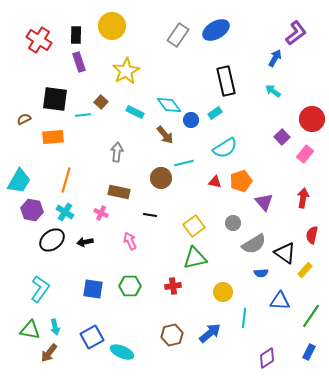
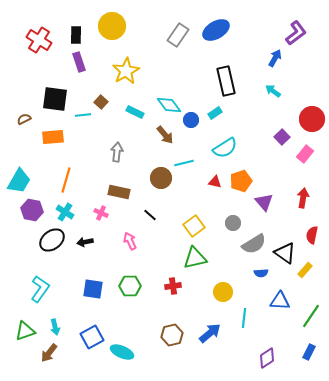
black line at (150, 215): rotated 32 degrees clockwise
green triangle at (30, 330): moved 5 px left, 1 px down; rotated 30 degrees counterclockwise
